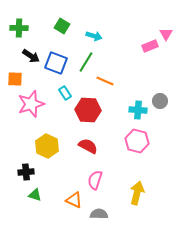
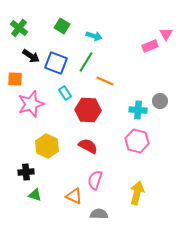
green cross: rotated 36 degrees clockwise
orange triangle: moved 4 px up
